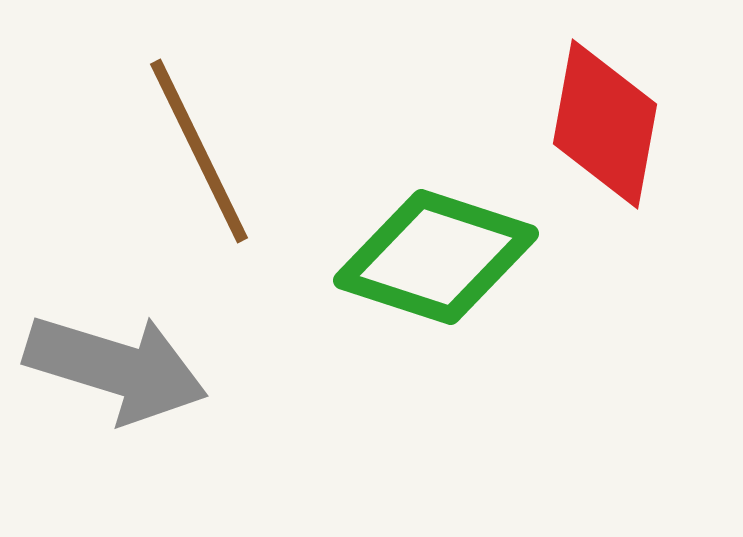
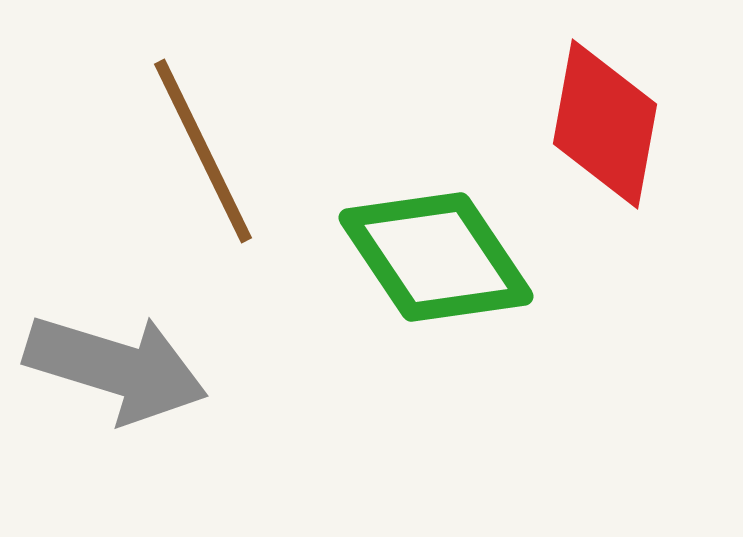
brown line: moved 4 px right
green diamond: rotated 38 degrees clockwise
